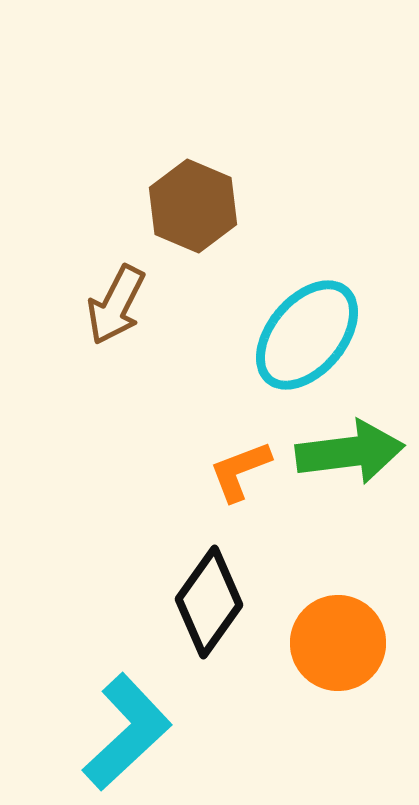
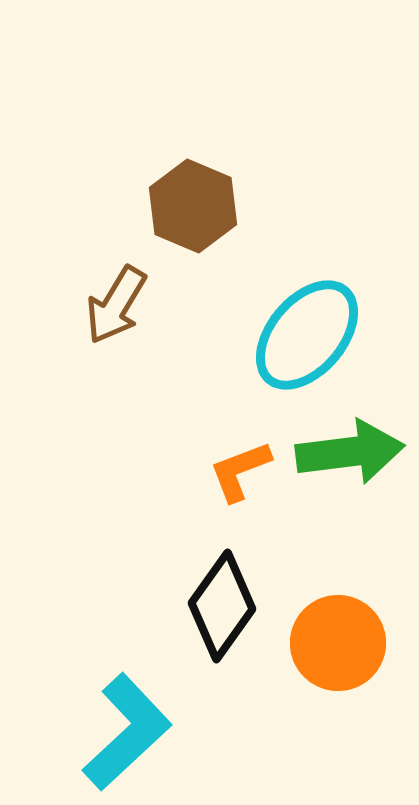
brown arrow: rotated 4 degrees clockwise
black diamond: moved 13 px right, 4 px down
